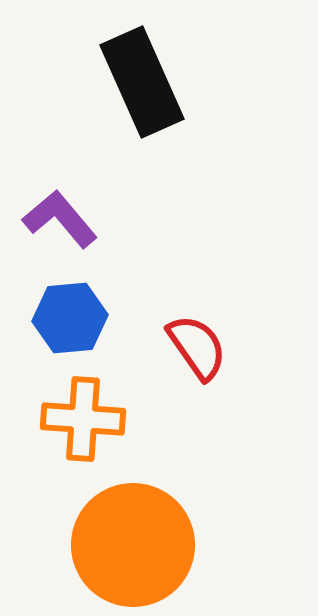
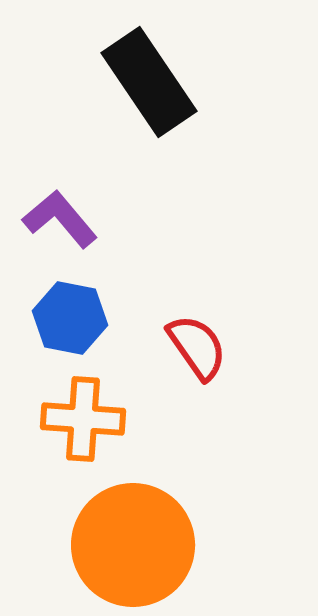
black rectangle: moved 7 px right; rotated 10 degrees counterclockwise
blue hexagon: rotated 16 degrees clockwise
